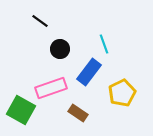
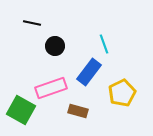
black line: moved 8 px left, 2 px down; rotated 24 degrees counterclockwise
black circle: moved 5 px left, 3 px up
brown rectangle: moved 2 px up; rotated 18 degrees counterclockwise
